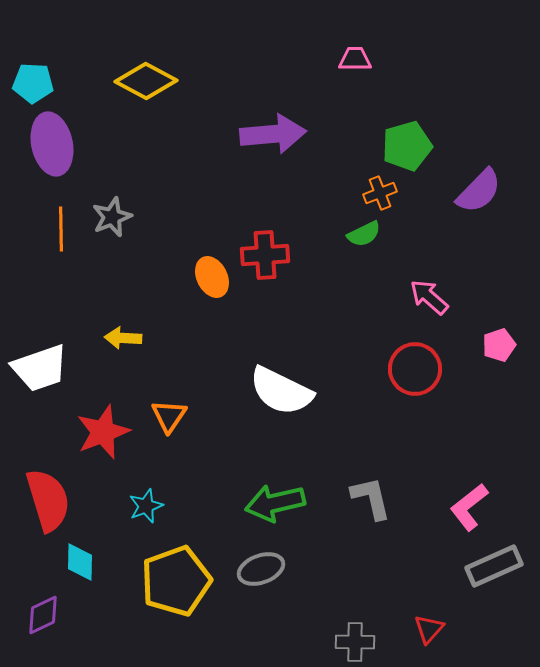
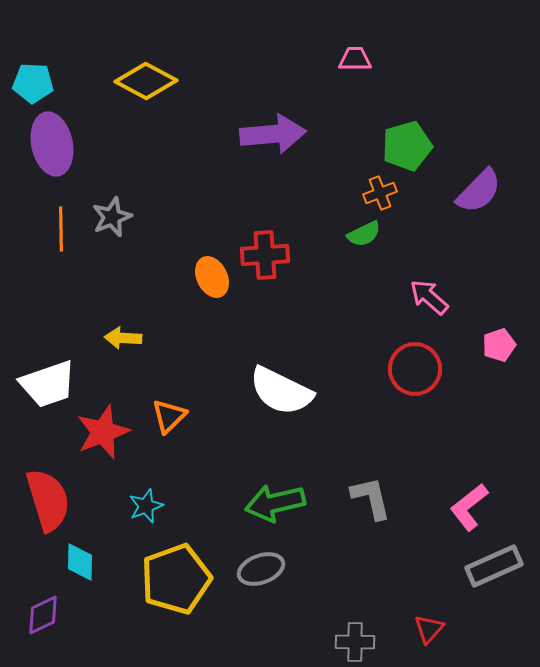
white trapezoid: moved 8 px right, 16 px down
orange triangle: rotated 12 degrees clockwise
yellow pentagon: moved 2 px up
